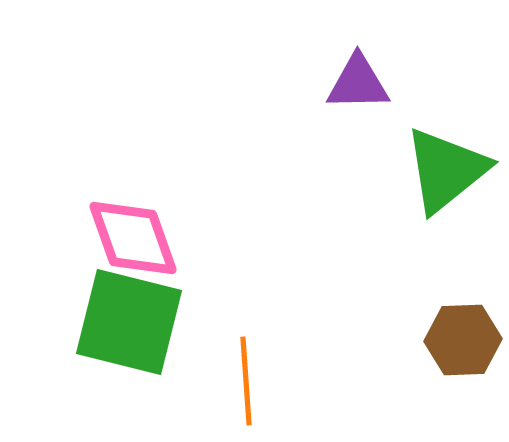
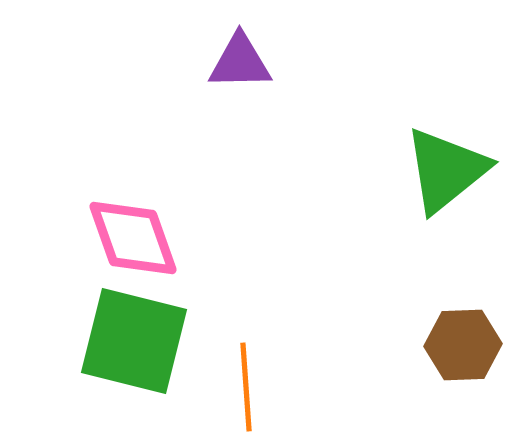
purple triangle: moved 118 px left, 21 px up
green square: moved 5 px right, 19 px down
brown hexagon: moved 5 px down
orange line: moved 6 px down
